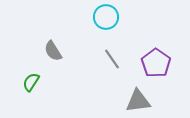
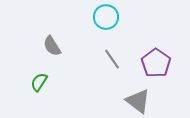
gray semicircle: moved 1 px left, 5 px up
green semicircle: moved 8 px right
gray triangle: rotated 44 degrees clockwise
